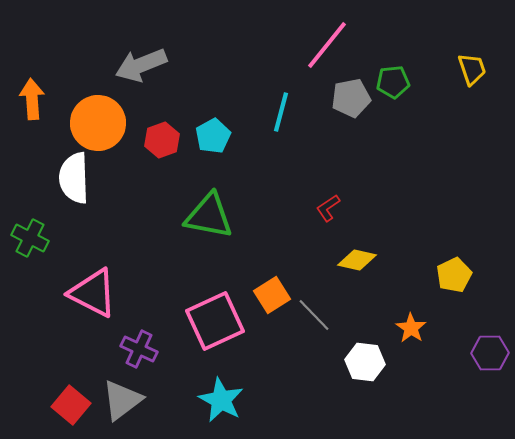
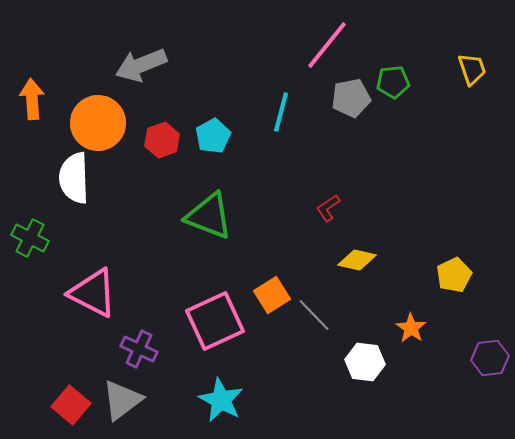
green triangle: rotated 10 degrees clockwise
purple hexagon: moved 5 px down; rotated 6 degrees counterclockwise
